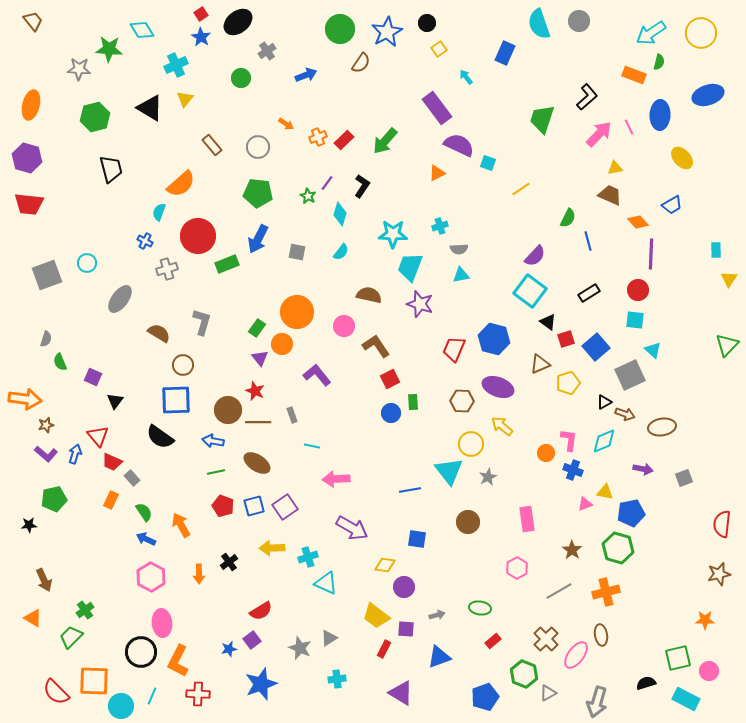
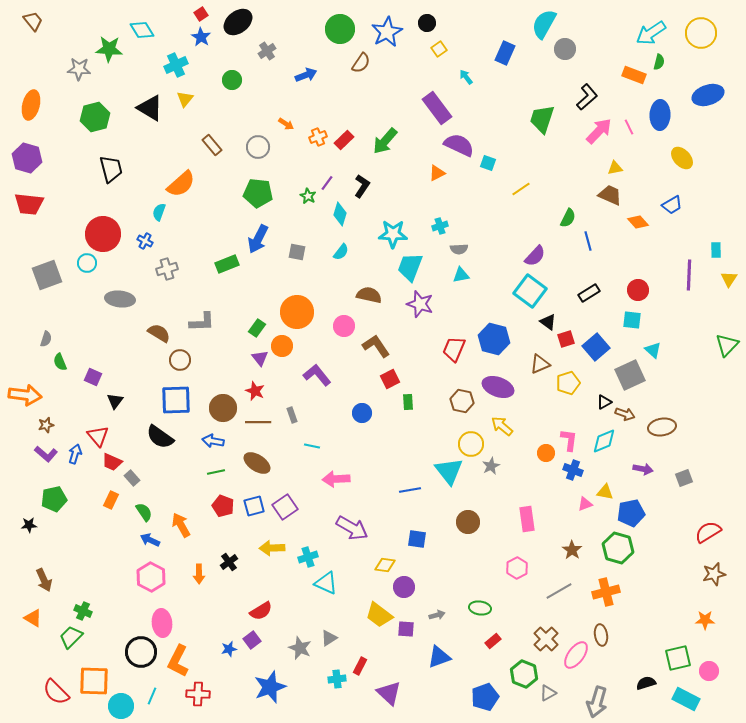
gray circle at (579, 21): moved 14 px left, 28 px down
cyan semicircle at (539, 24): moved 5 px right; rotated 48 degrees clockwise
green circle at (241, 78): moved 9 px left, 2 px down
pink arrow at (599, 134): moved 3 px up
red circle at (198, 236): moved 95 px left, 2 px up
purple line at (651, 254): moved 38 px right, 21 px down
gray ellipse at (120, 299): rotated 60 degrees clockwise
cyan square at (635, 320): moved 3 px left
gray L-shape at (202, 322): rotated 72 degrees clockwise
orange circle at (282, 344): moved 2 px down
brown circle at (183, 365): moved 3 px left, 5 px up
orange arrow at (25, 399): moved 4 px up
brown hexagon at (462, 401): rotated 10 degrees clockwise
green rectangle at (413, 402): moved 5 px left
brown circle at (228, 410): moved 5 px left, 2 px up
blue circle at (391, 413): moved 29 px left
gray star at (488, 477): moved 3 px right, 11 px up
red semicircle at (722, 524): moved 14 px left, 8 px down; rotated 52 degrees clockwise
blue arrow at (146, 539): moved 4 px right, 1 px down
brown star at (719, 574): moved 5 px left
green cross at (85, 610): moved 2 px left, 1 px down; rotated 30 degrees counterclockwise
yellow trapezoid at (376, 616): moved 3 px right, 1 px up
red rectangle at (384, 649): moved 24 px left, 17 px down
blue star at (261, 684): moved 9 px right, 3 px down
purple triangle at (401, 693): moved 12 px left; rotated 12 degrees clockwise
